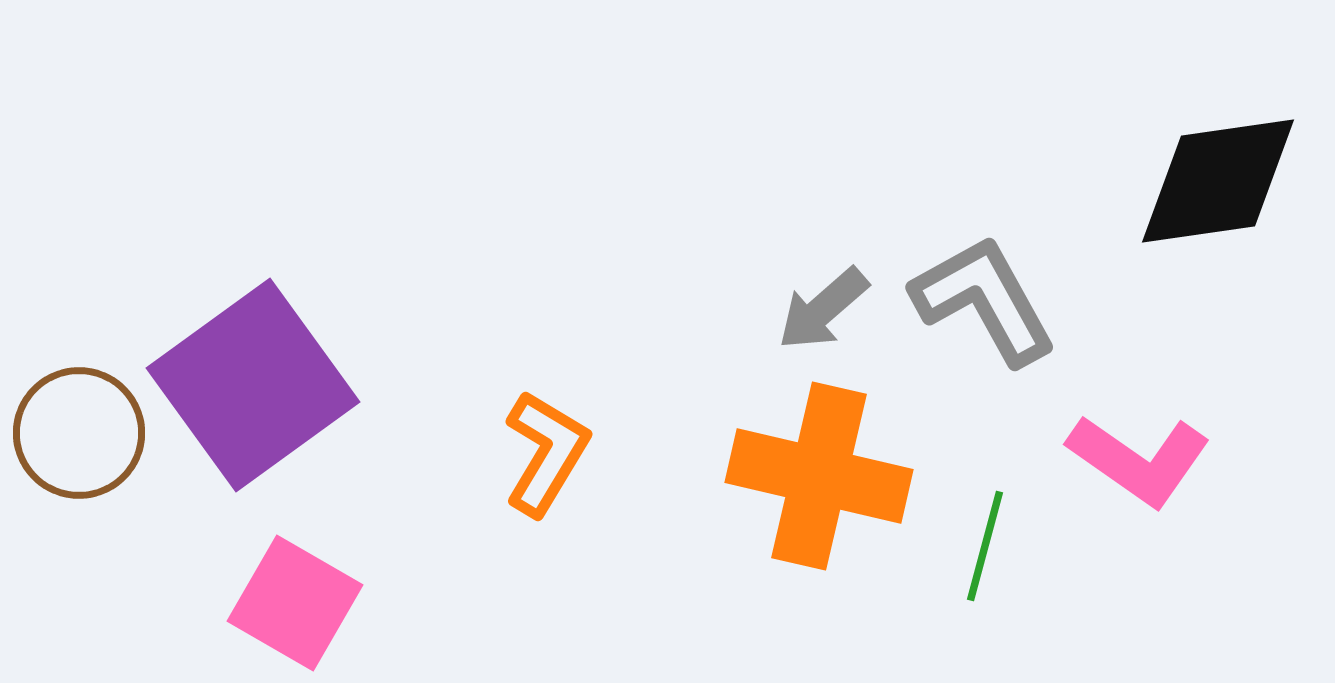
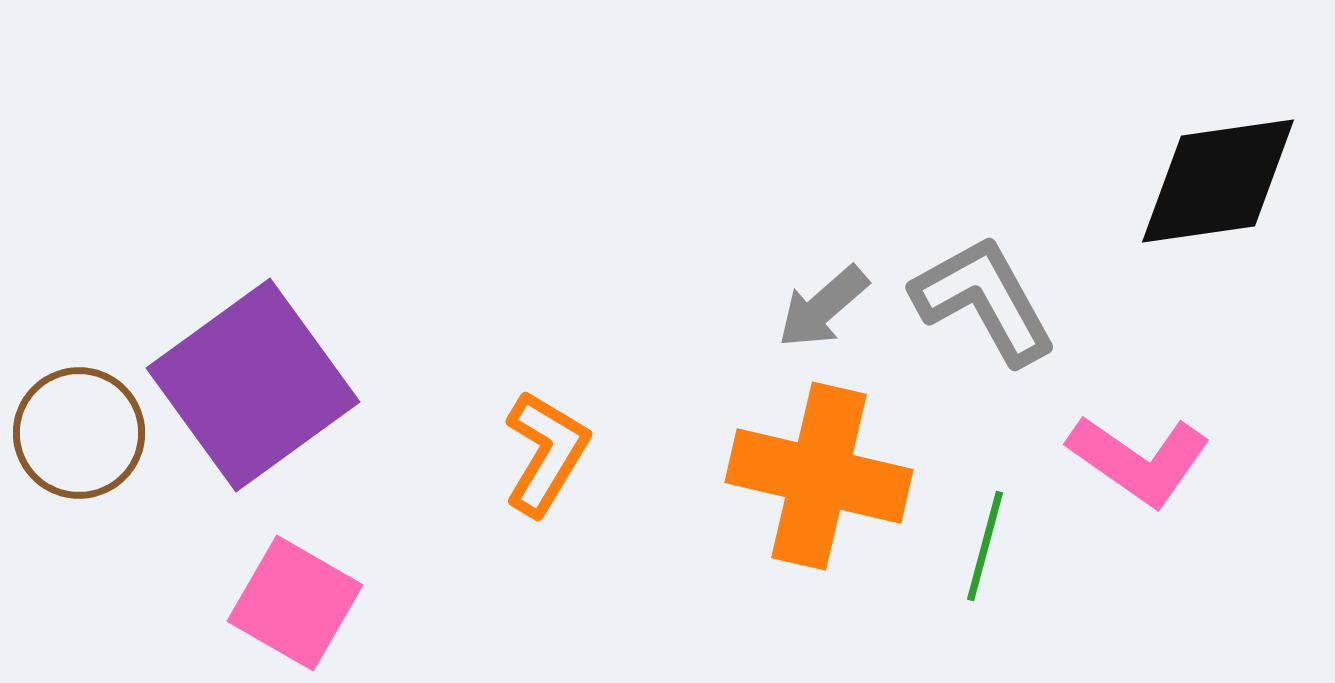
gray arrow: moved 2 px up
